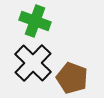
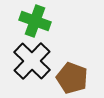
black cross: moved 1 px left, 2 px up
